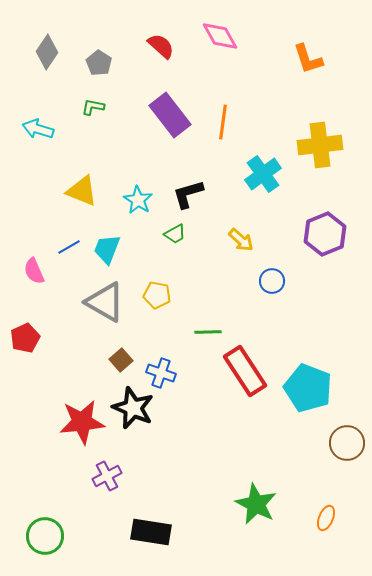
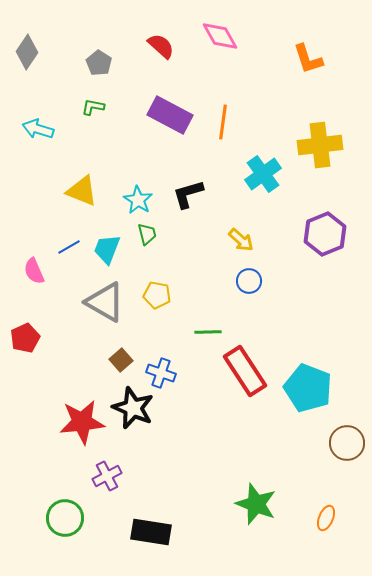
gray diamond: moved 20 px left
purple rectangle: rotated 24 degrees counterclockwise
green trapezoid: moved 28 px left; rotated 75 degrees counterclockwise
blue circle: moved 23 px left
green star: rotated 6 degrees counterclockwise
green circle: moved 20 px right, 18 px up
